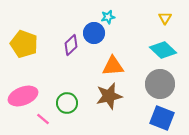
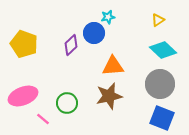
yellow triangle: moved 7 px left, 2 px down; rotated 24 degrees clockwise
